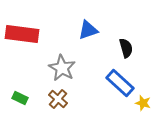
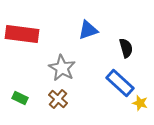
yellow star: moved 3 px left
